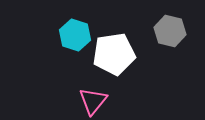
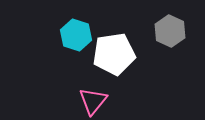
gray hexagon: rotated 12 degrees clockwise
cyan hexagon: moved 1 px right
